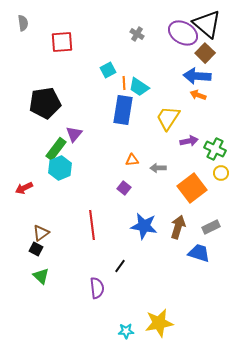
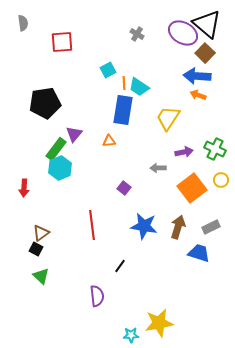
purple arrow: moved 5 px left, 11 px down
orange triangle: moved 23 px left, 19 px up
yellow circle: moved 7 px down
red arrow: rotated 60 degrees counterclockwise
purple semicircle: moved 8 px down
cyan star: moved 5 px right, 4 px down
